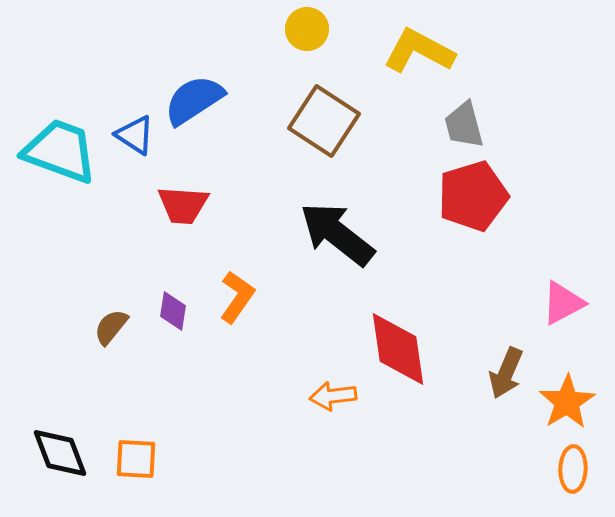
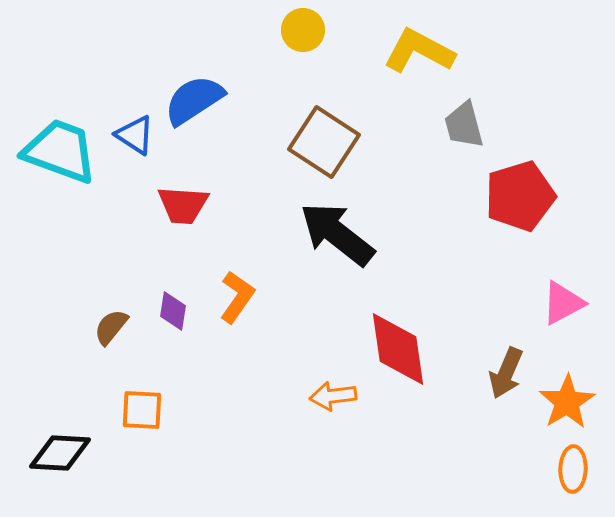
yellow circle: moved 4 px left, 1 px down
brown square: moved 21 px down
red pentagon: moved 47 px right
black diamond: rotated 66 degrees counterclockwise
orange square: moved 6 px right, 49 px up
